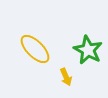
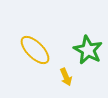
yellow ellipse: moved 1 px down
